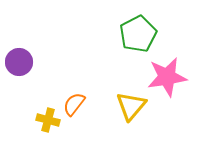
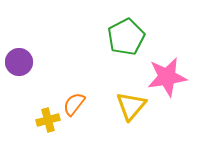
green pentagon: moved 12 px left, 3 px down
yellow cross: rotated 30 degrees counterclockwise
